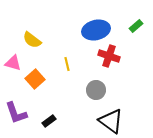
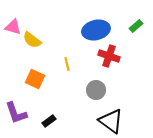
pink triangle: moved 36 px up
orange square: rotated 24 degrees counterclockwise
